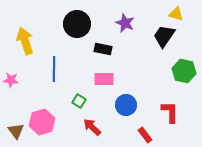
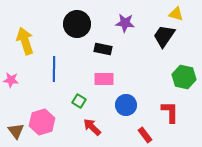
purple star: rotated 18 degrees counterclockwise
green hexagon: moved 6 px down
